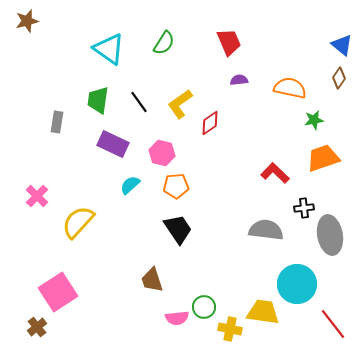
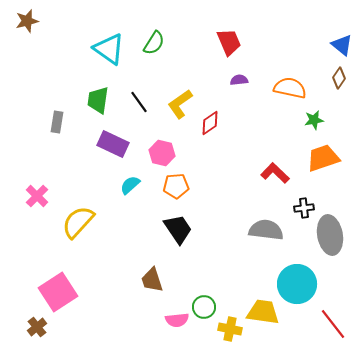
green semicircle: moved 10 px left
pink semicircle: moved 2 px down
